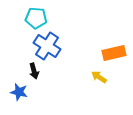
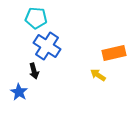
yellow arrow: moved 1 px left, 2 px up
blue star: rotated 18 degrees clockwise
